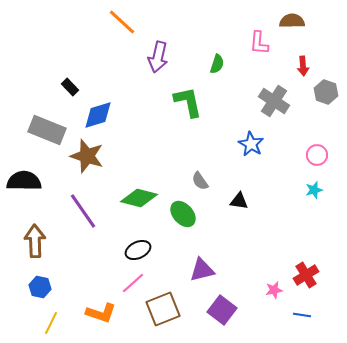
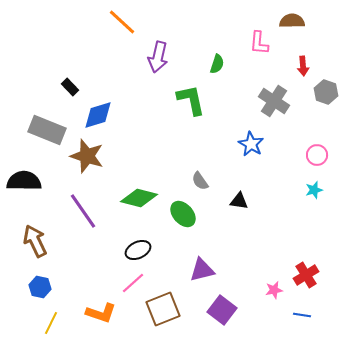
green L-shape: moved 3 px right, 2 px up
brown arrow: rotated 24 degrees counterclockwise
